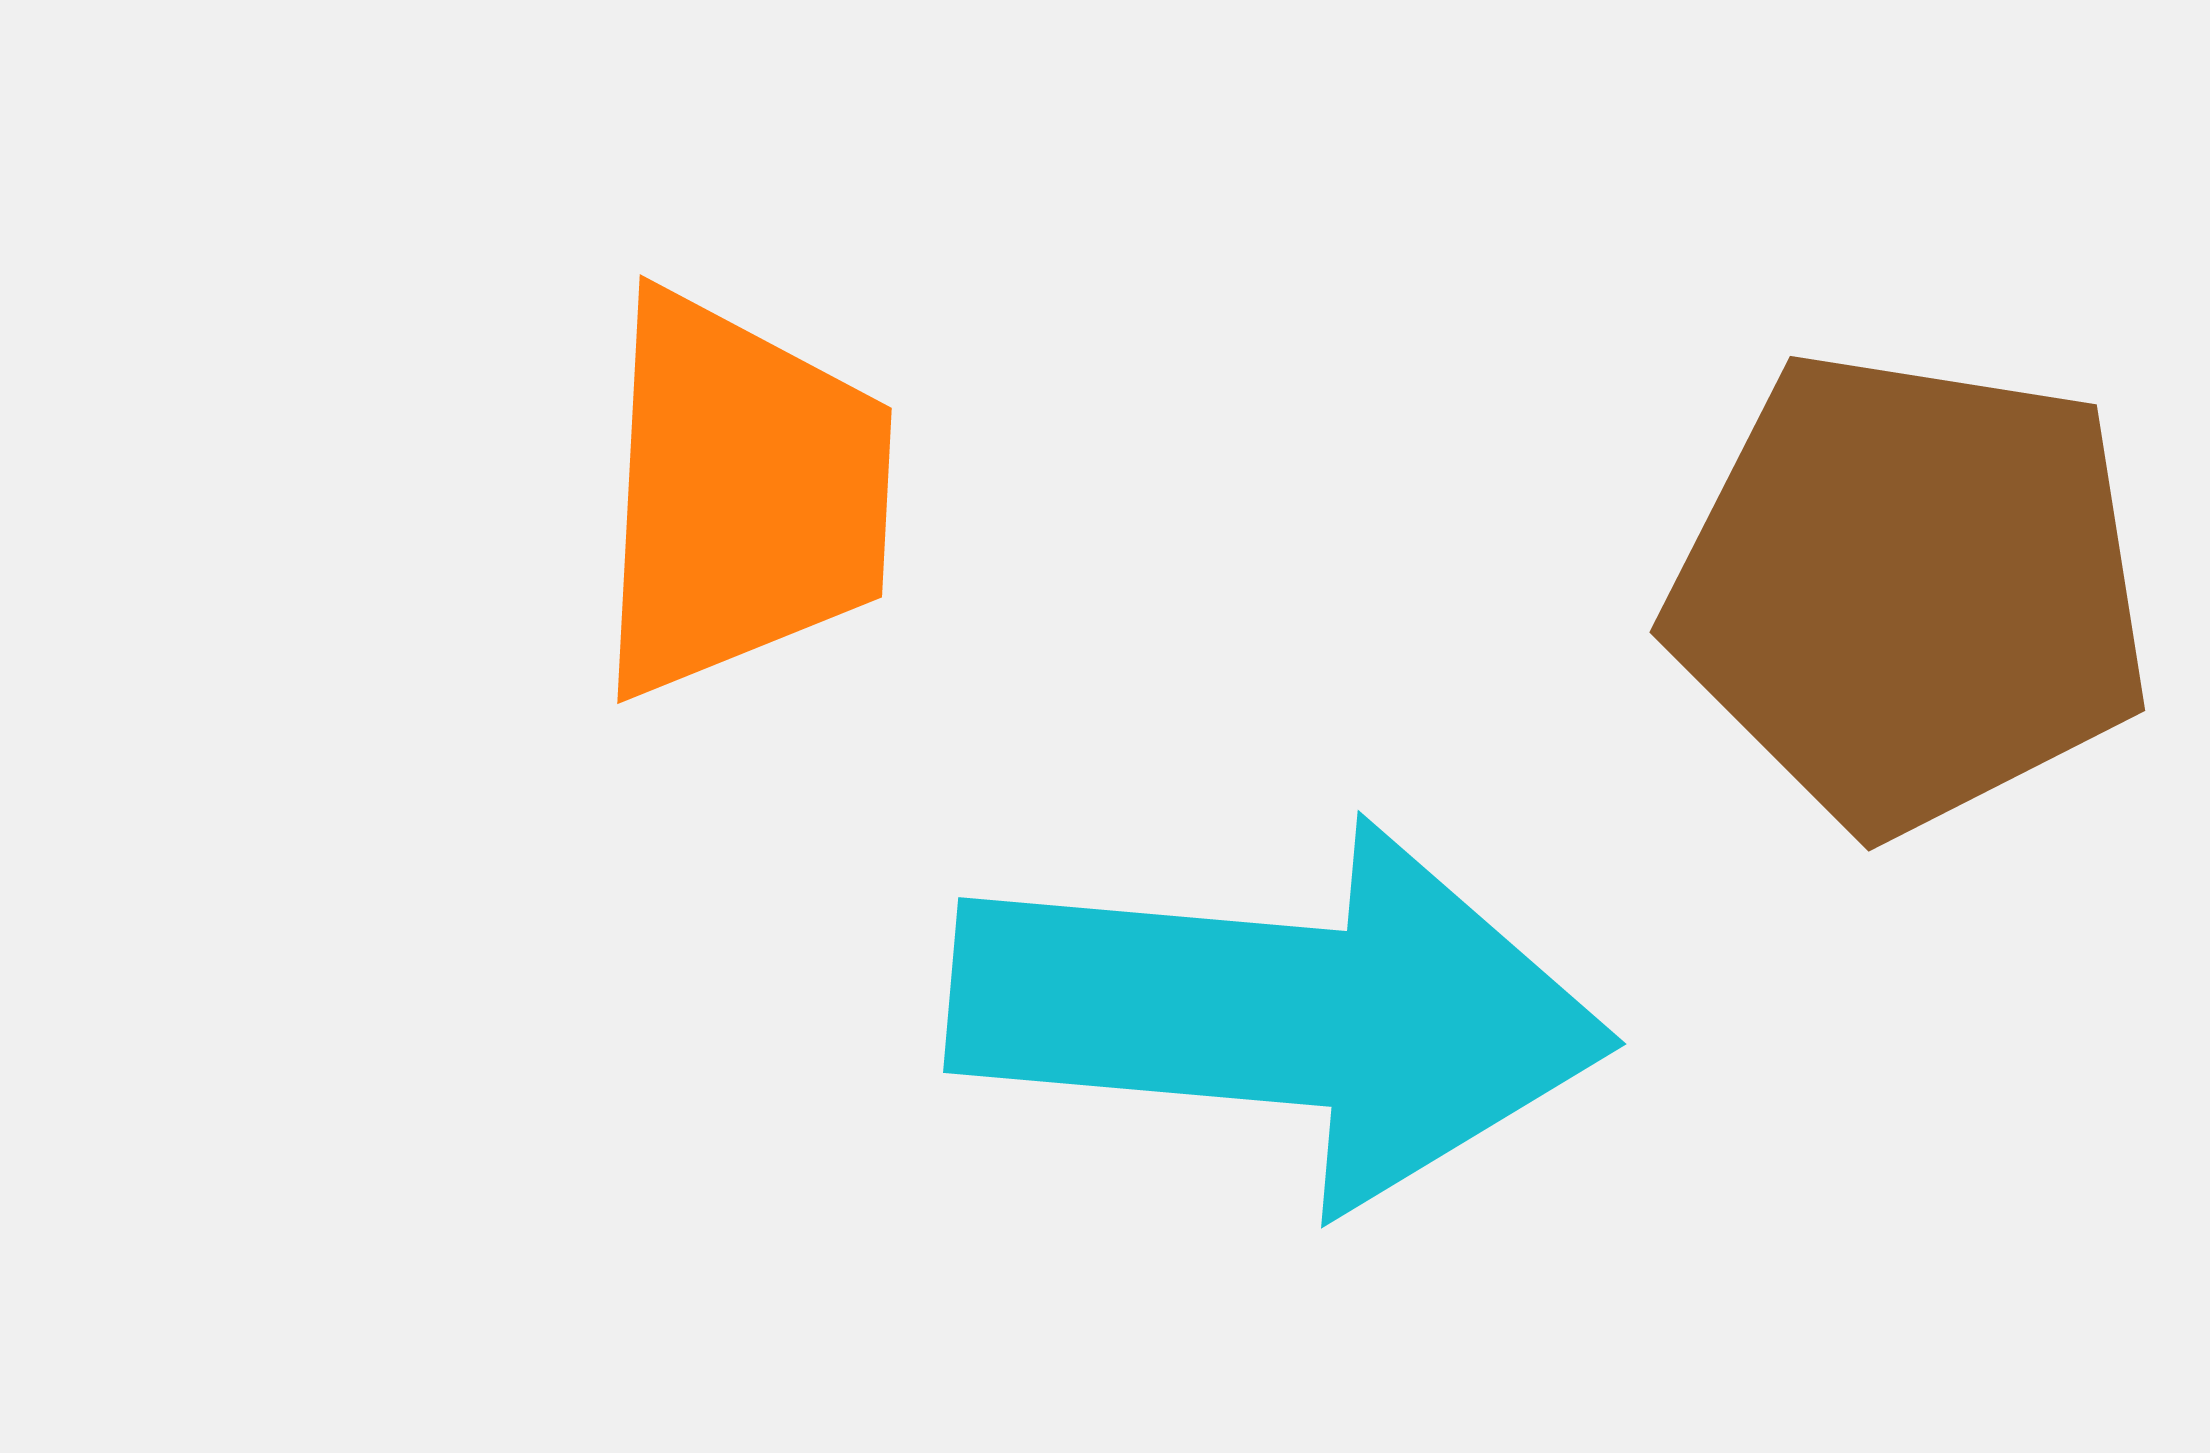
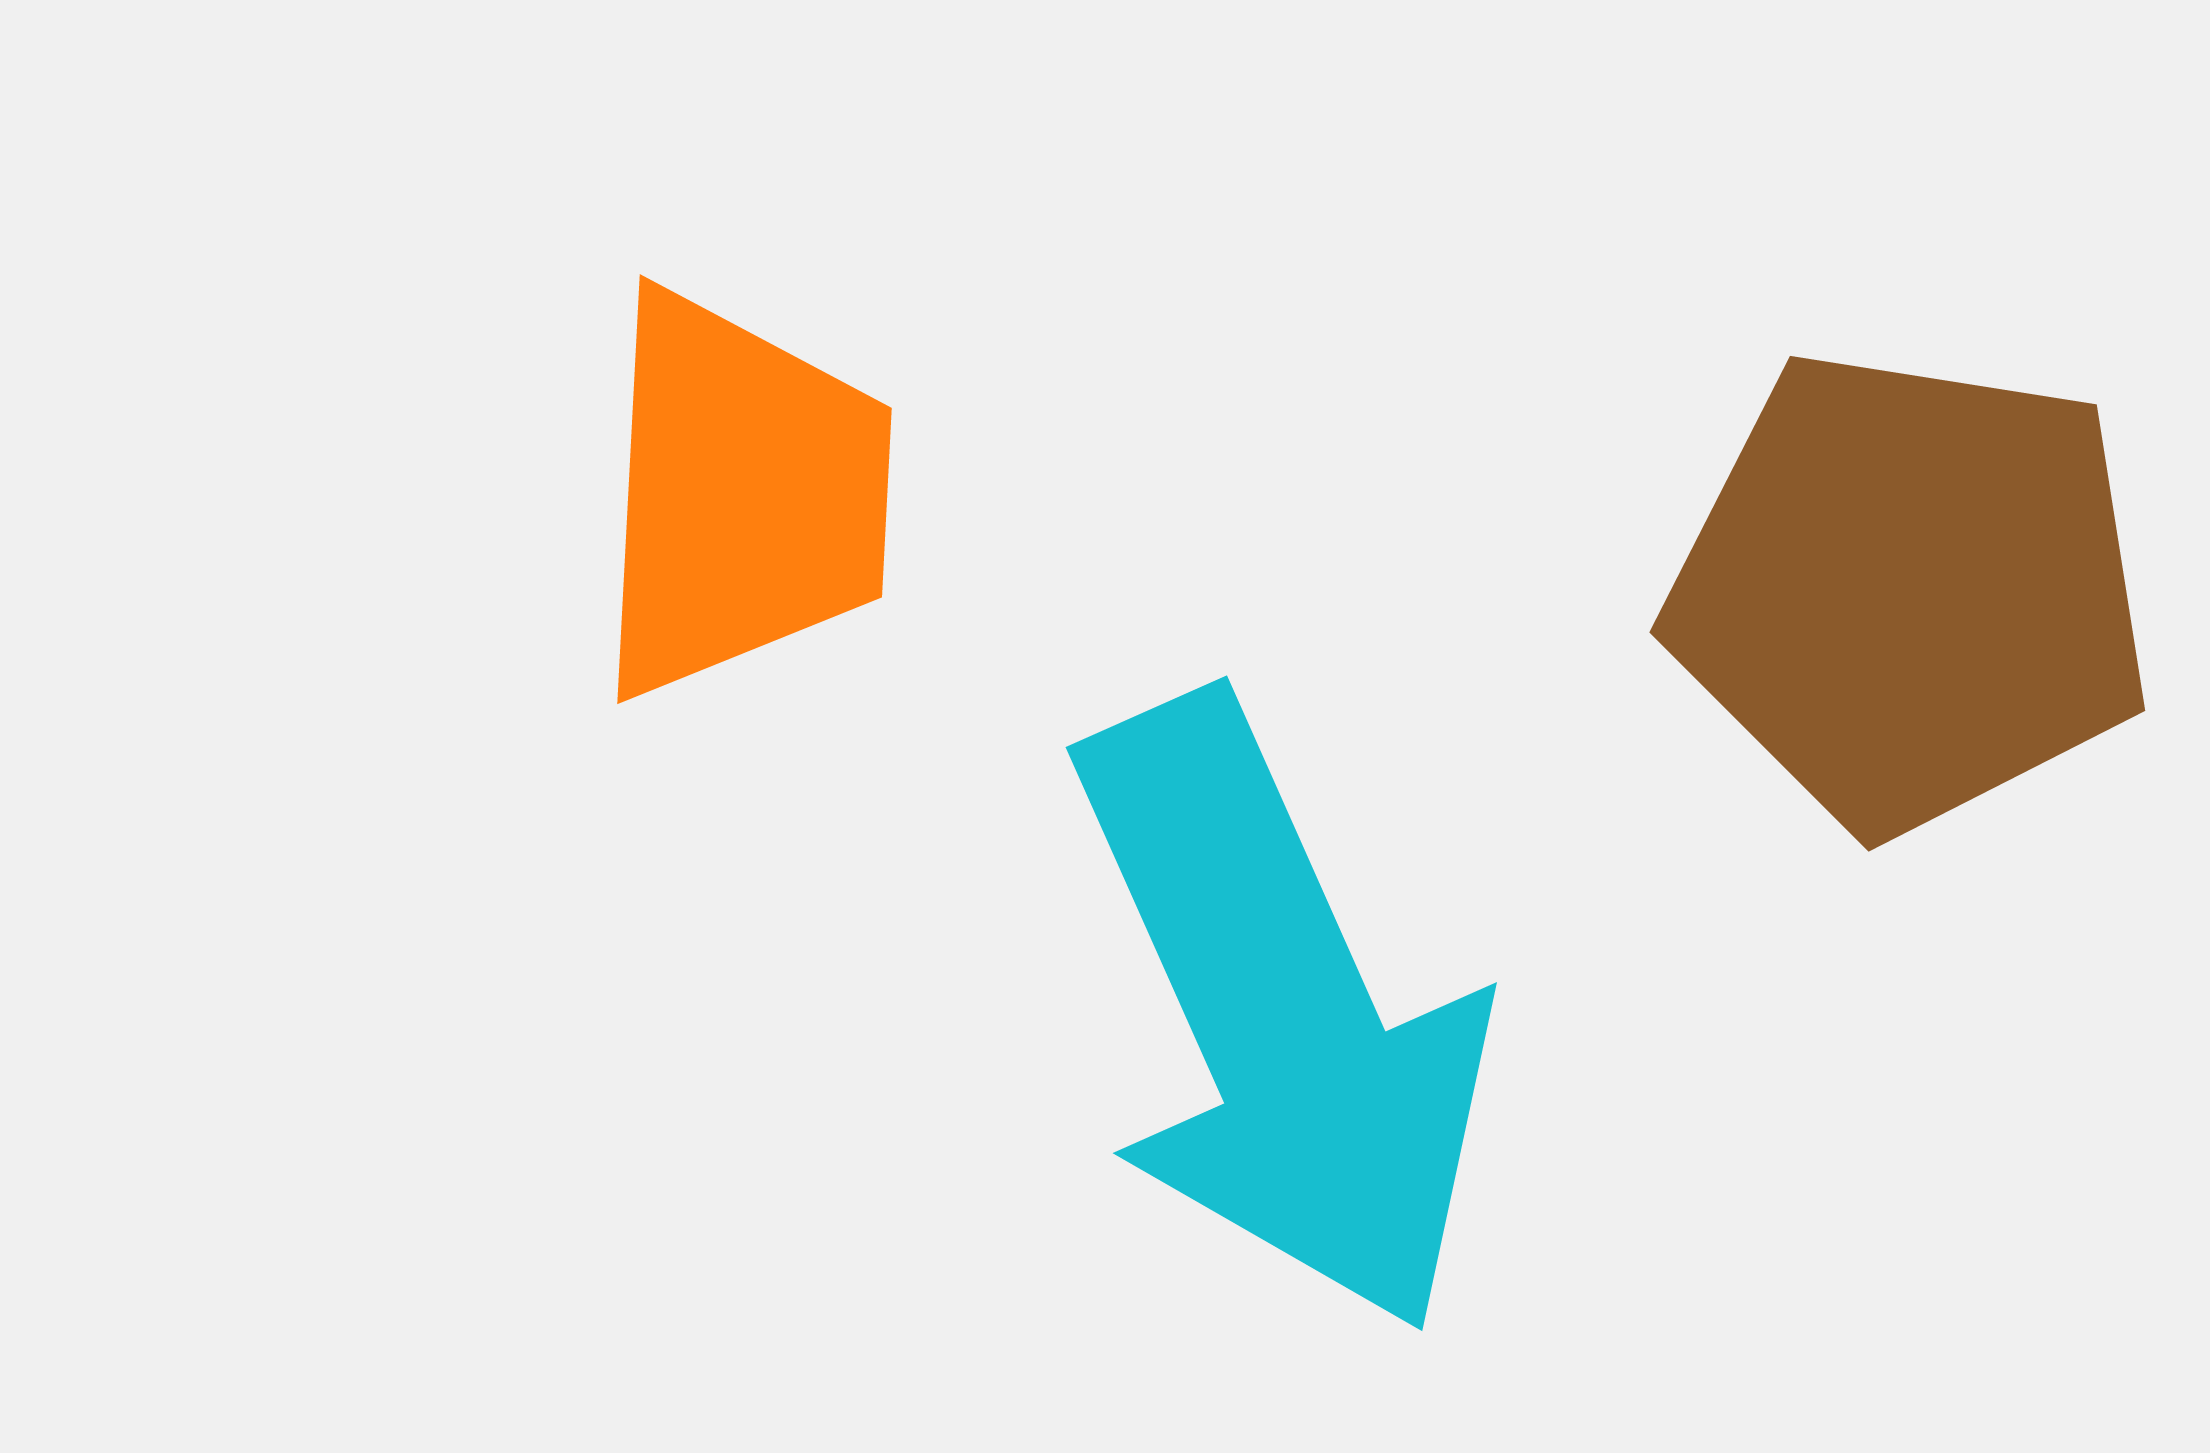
cyan arrow: rotated 61 degrees clockwise
